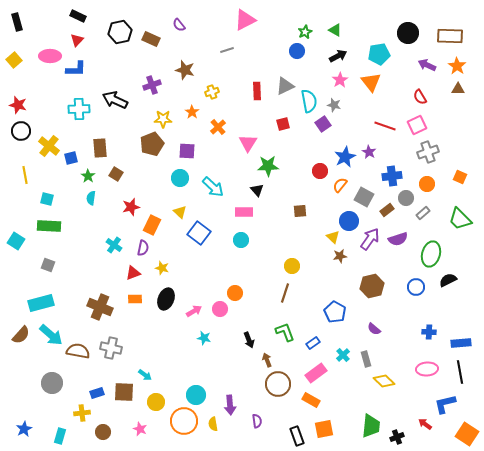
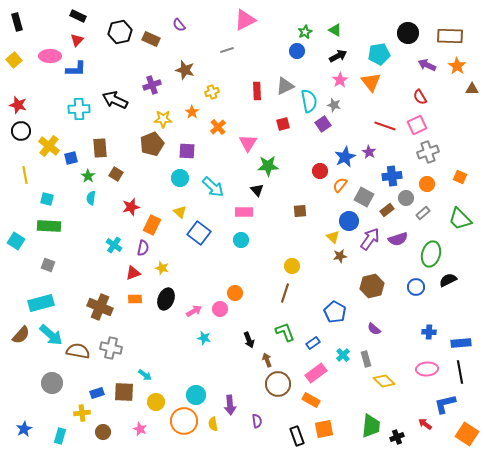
brown triangle at (458, 89): moved 14 px right
